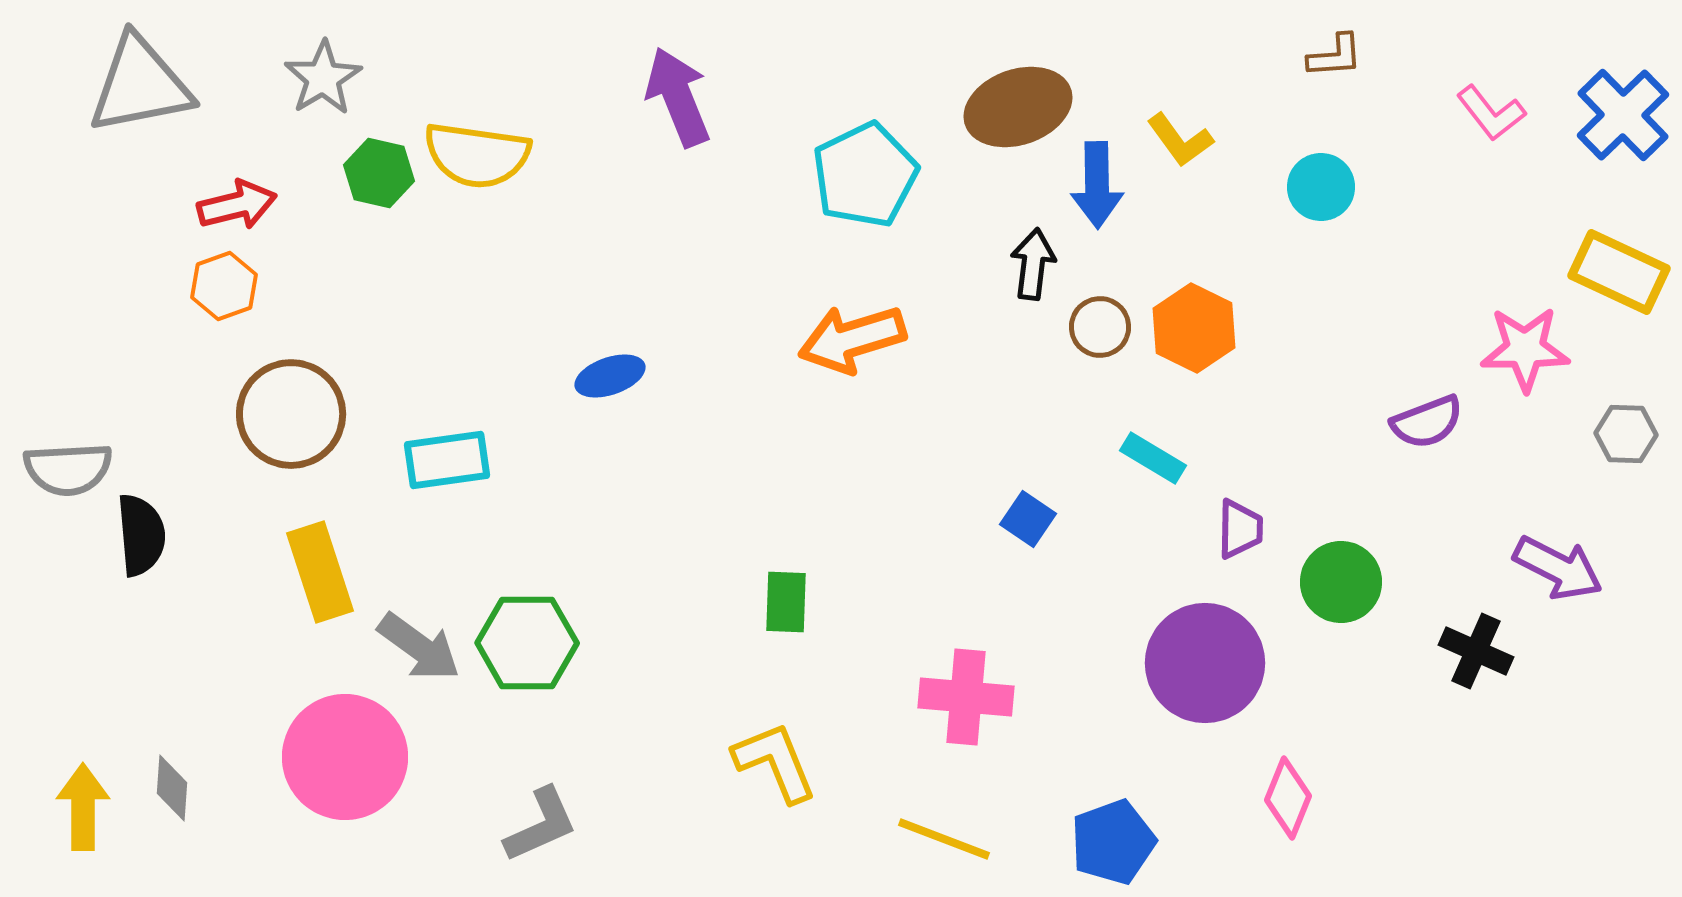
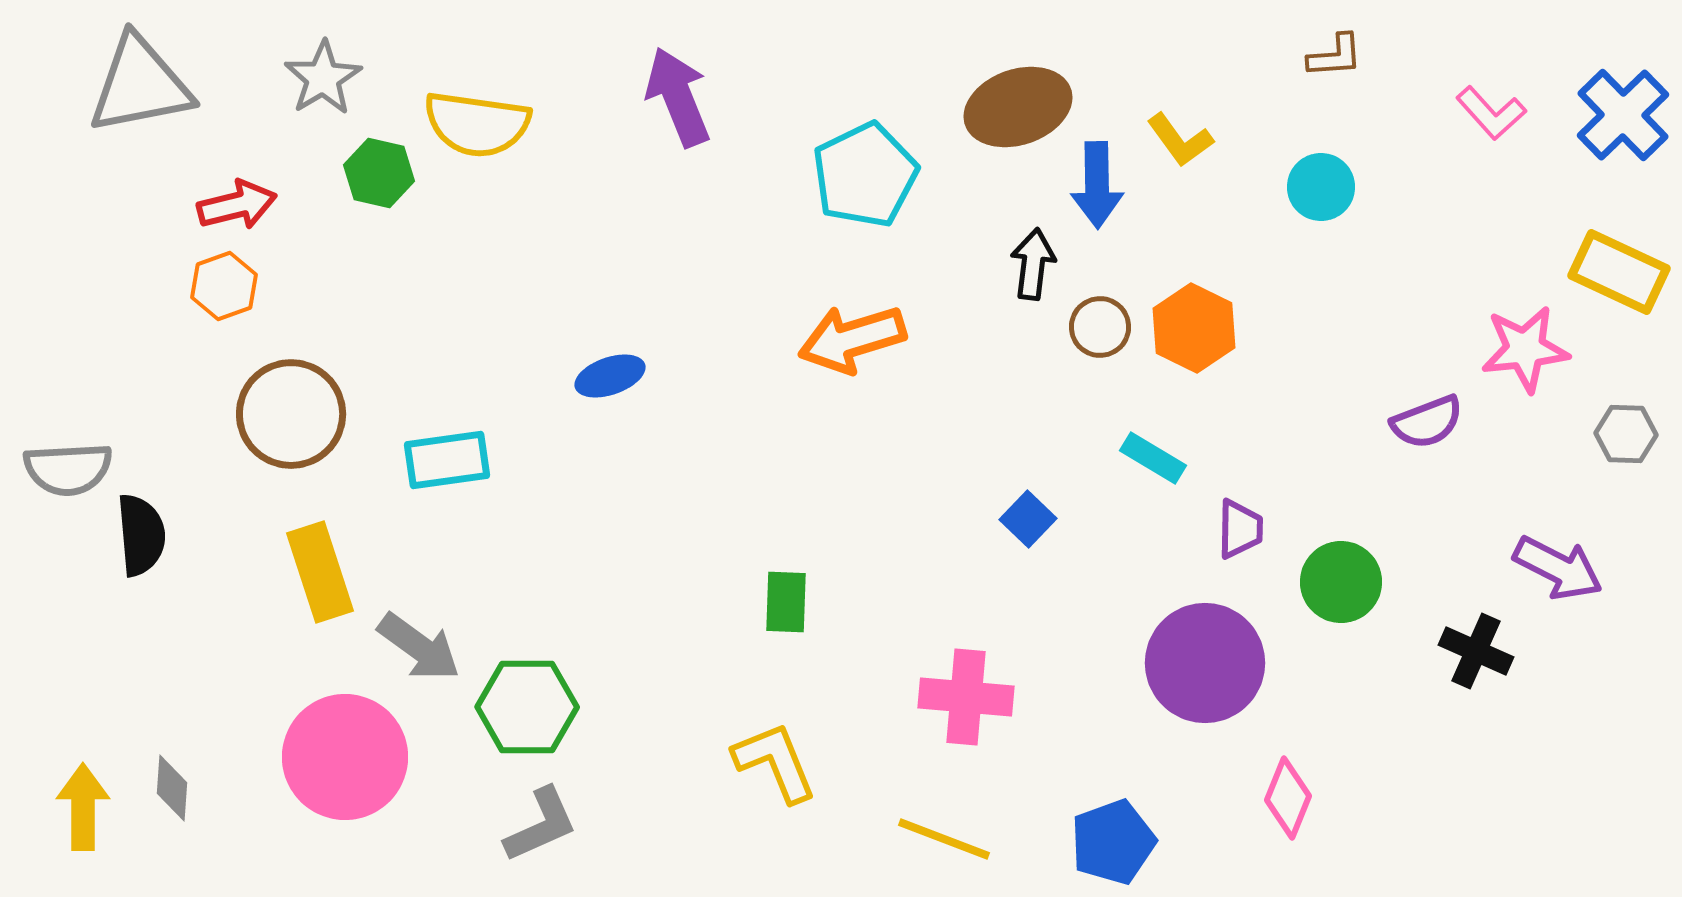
pink L-shape at (1491, 113): rotated 4 degrees counterclockwise
yellow semicircle at (477, 155): moved 31 px up
pink star at (1525, 349): rotated 6 degrees counterclockwise
blue square at (1028, 519): rotated 10 degrees clockwise
green hexagon at (527, 643): moved 64 px down
